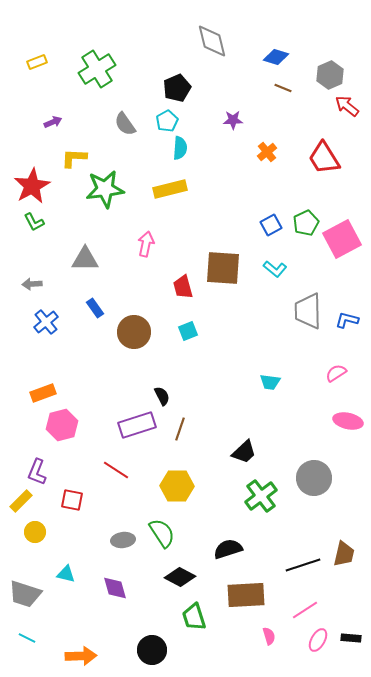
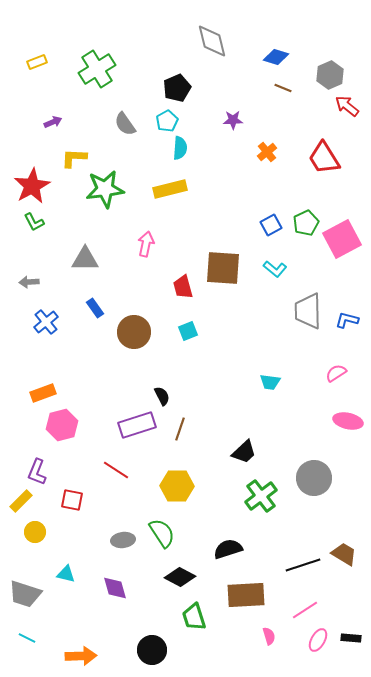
gray arrow at (32, 284): moved 3 px left, 2 px up
brown trapezoid at (344, 554): rotated 72 degrees counterclockwise
